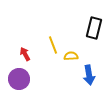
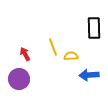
black rectangle: rotated 15 degrees counterclockwise
yellow line: moved 2 px down
blue arrow: rotated 96 degrees clockwise
